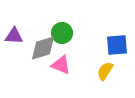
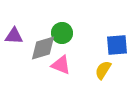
yellow semicircle: moved 2 px left, 1 px up
